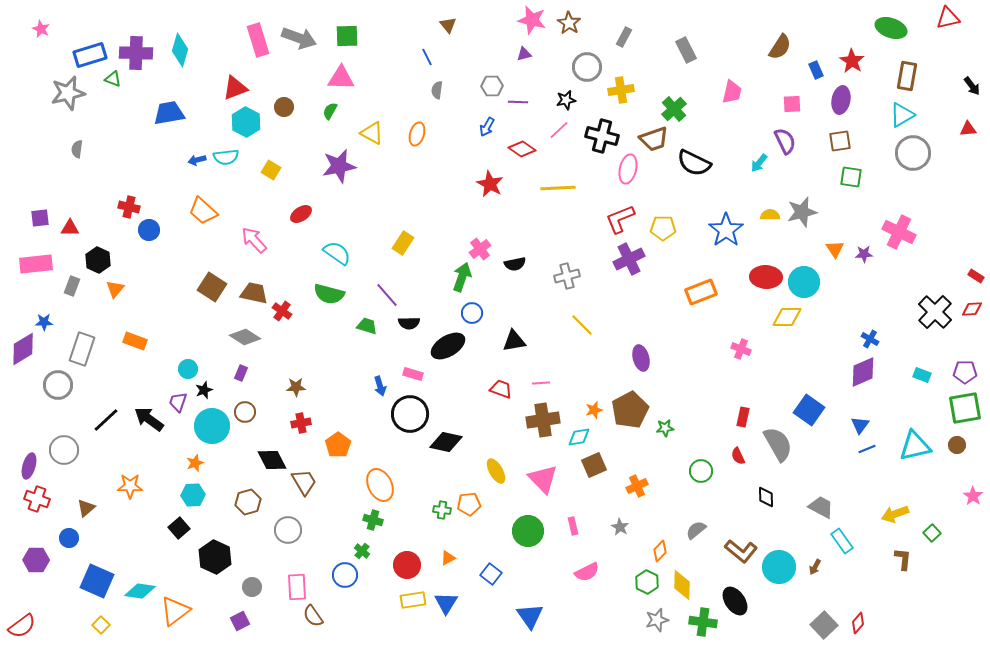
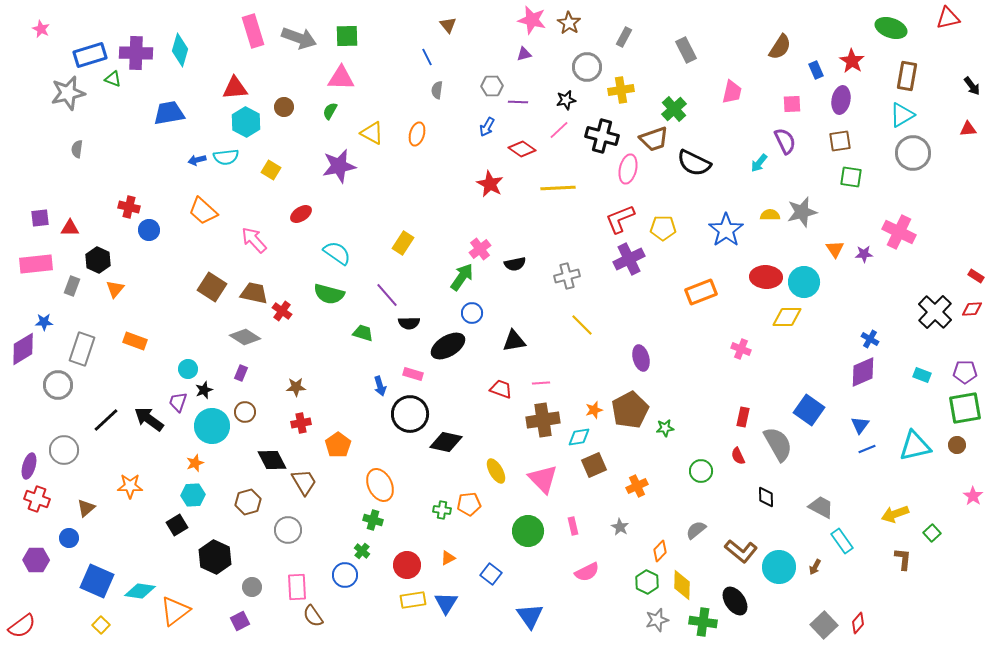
pink rectangle at (258, 40): moved 5 px left, 9 px up
red triangle at (235, 88): rotated 16 degrees clockwise
green arrow at (462, 277): rotated 16 degrees clockwise
green trapezoid at (367, 326): moved 4 px left, 7 px down
black square at (179, 528): moved 2 px left, 3 px up; rotated 10 degrees clockwise
